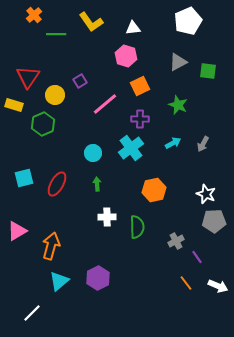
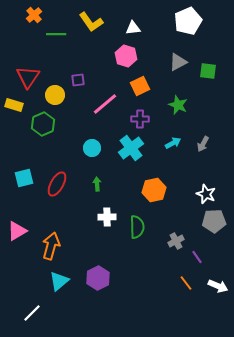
purple square: moved 2 px left, 1 px up; rotated 24 degrees clockwise
cyan circle: moved 1 px left, 5 px up
